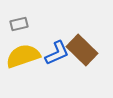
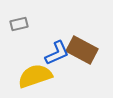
brown rectangle: rotated 16 degrees counterclockwise
yellow semicircle: moved 12 px right, 20 px down
